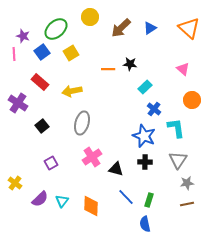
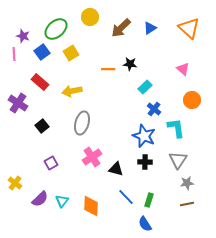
blue semicircle: rotated 21 degrees counterclockwise
